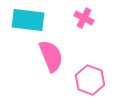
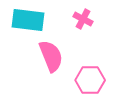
pink cross: moved 1 px left, 1 px down
pink hexagon: rotated 20 degrees counterclockwise
